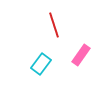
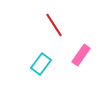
red line: rotated 15 degrees counterclockwise
